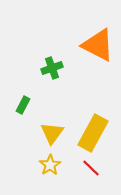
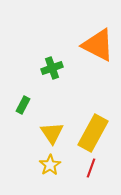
yellow triangle: rotated 10 degrees counterclockwise
red line: rotated 66 degrees clockwise
